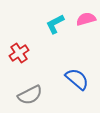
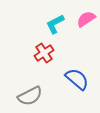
pink semicircle: rotated 18 degrees counterclockwise
red cross: moved 25 px right
gray semicircle: moved 1 px down
